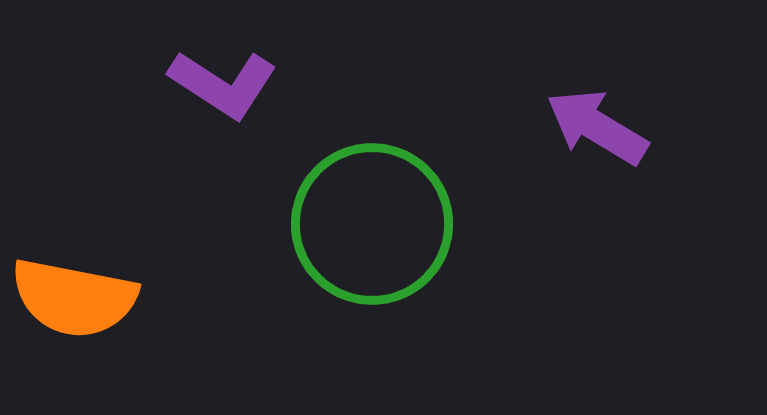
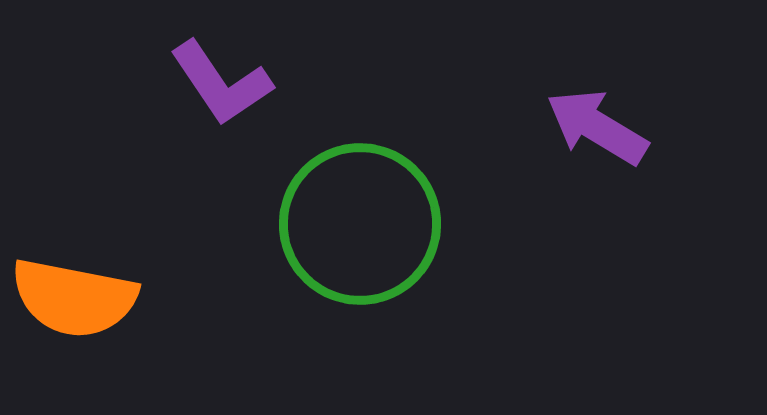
purple L-shape: moved 2 px left, 1 px up; rotated 23 degrees clockwise
green circle: moved 12 px left
